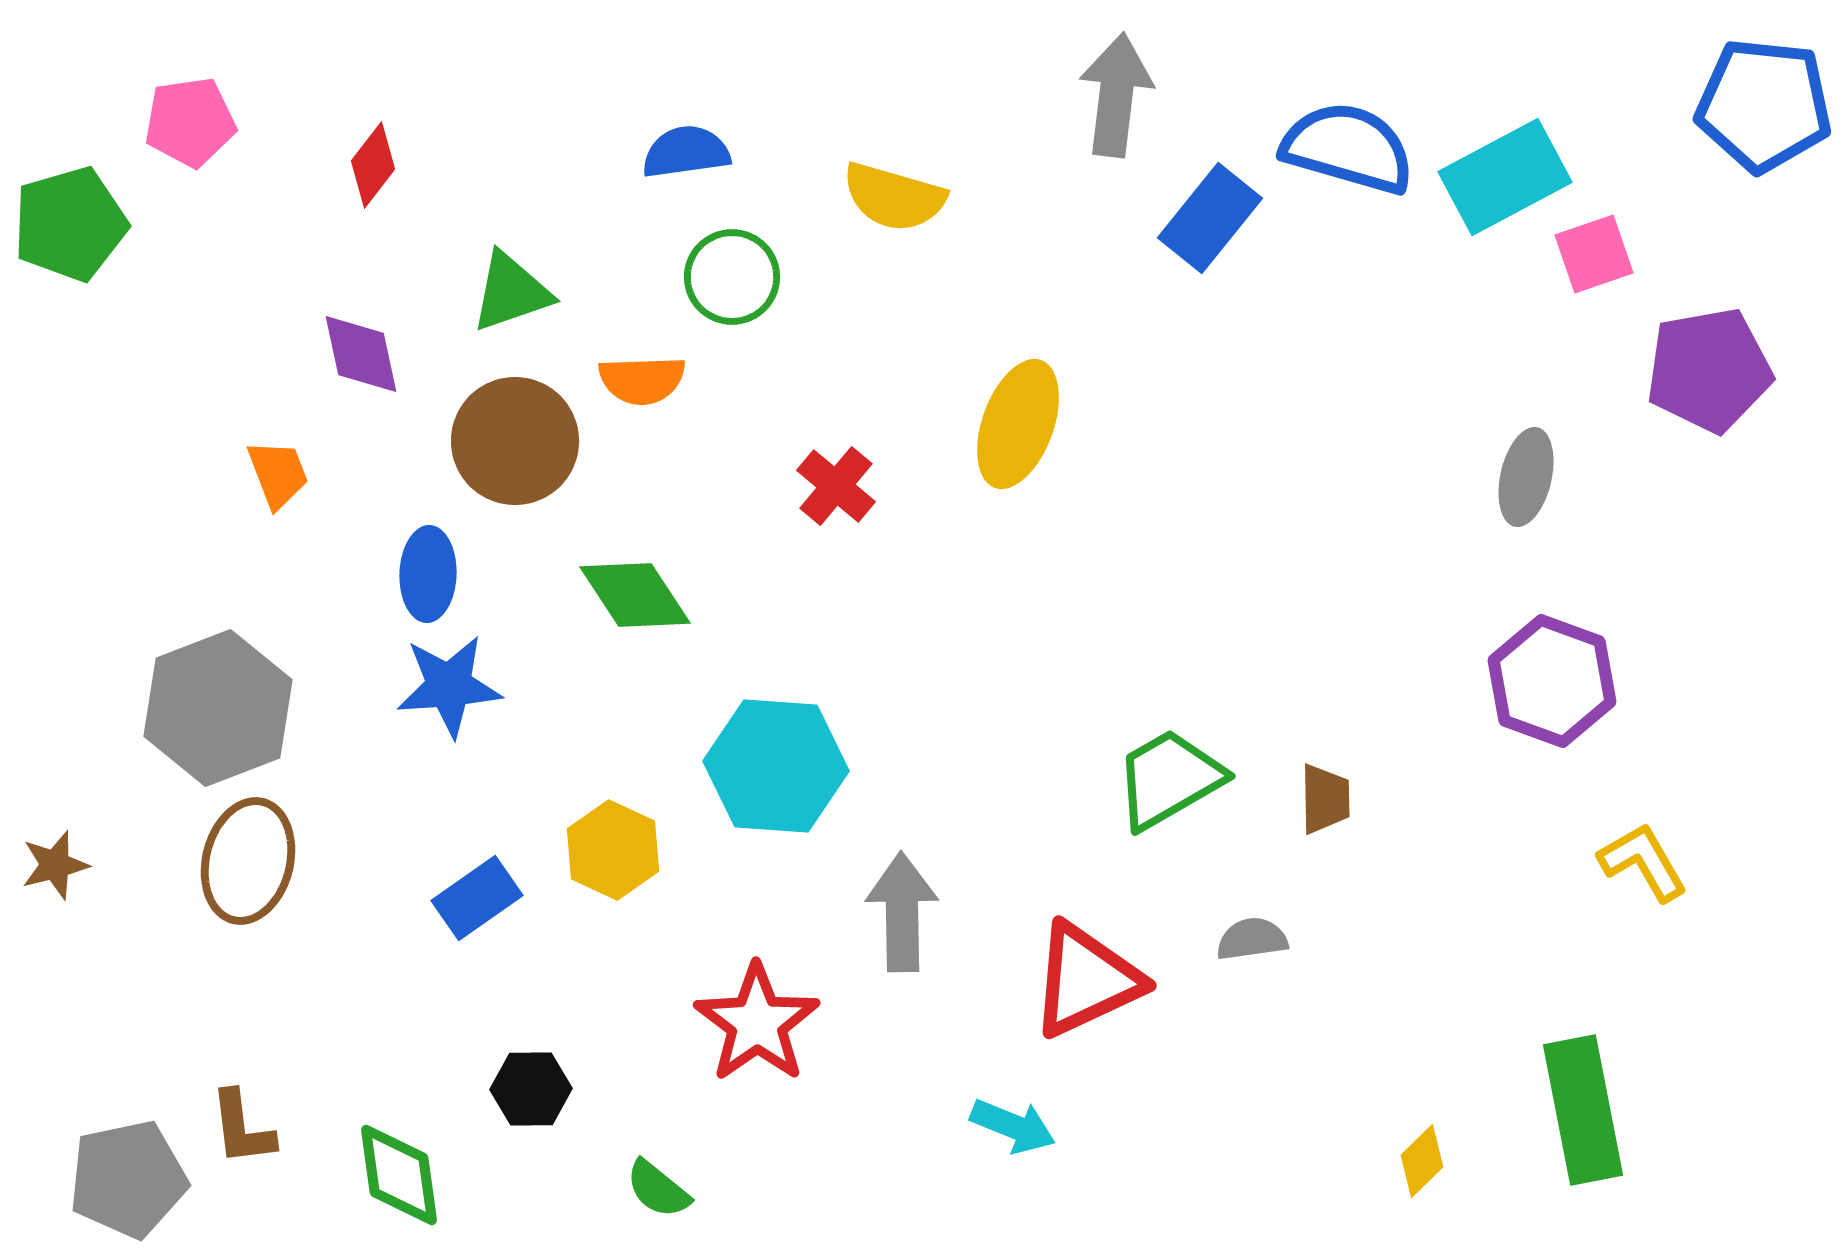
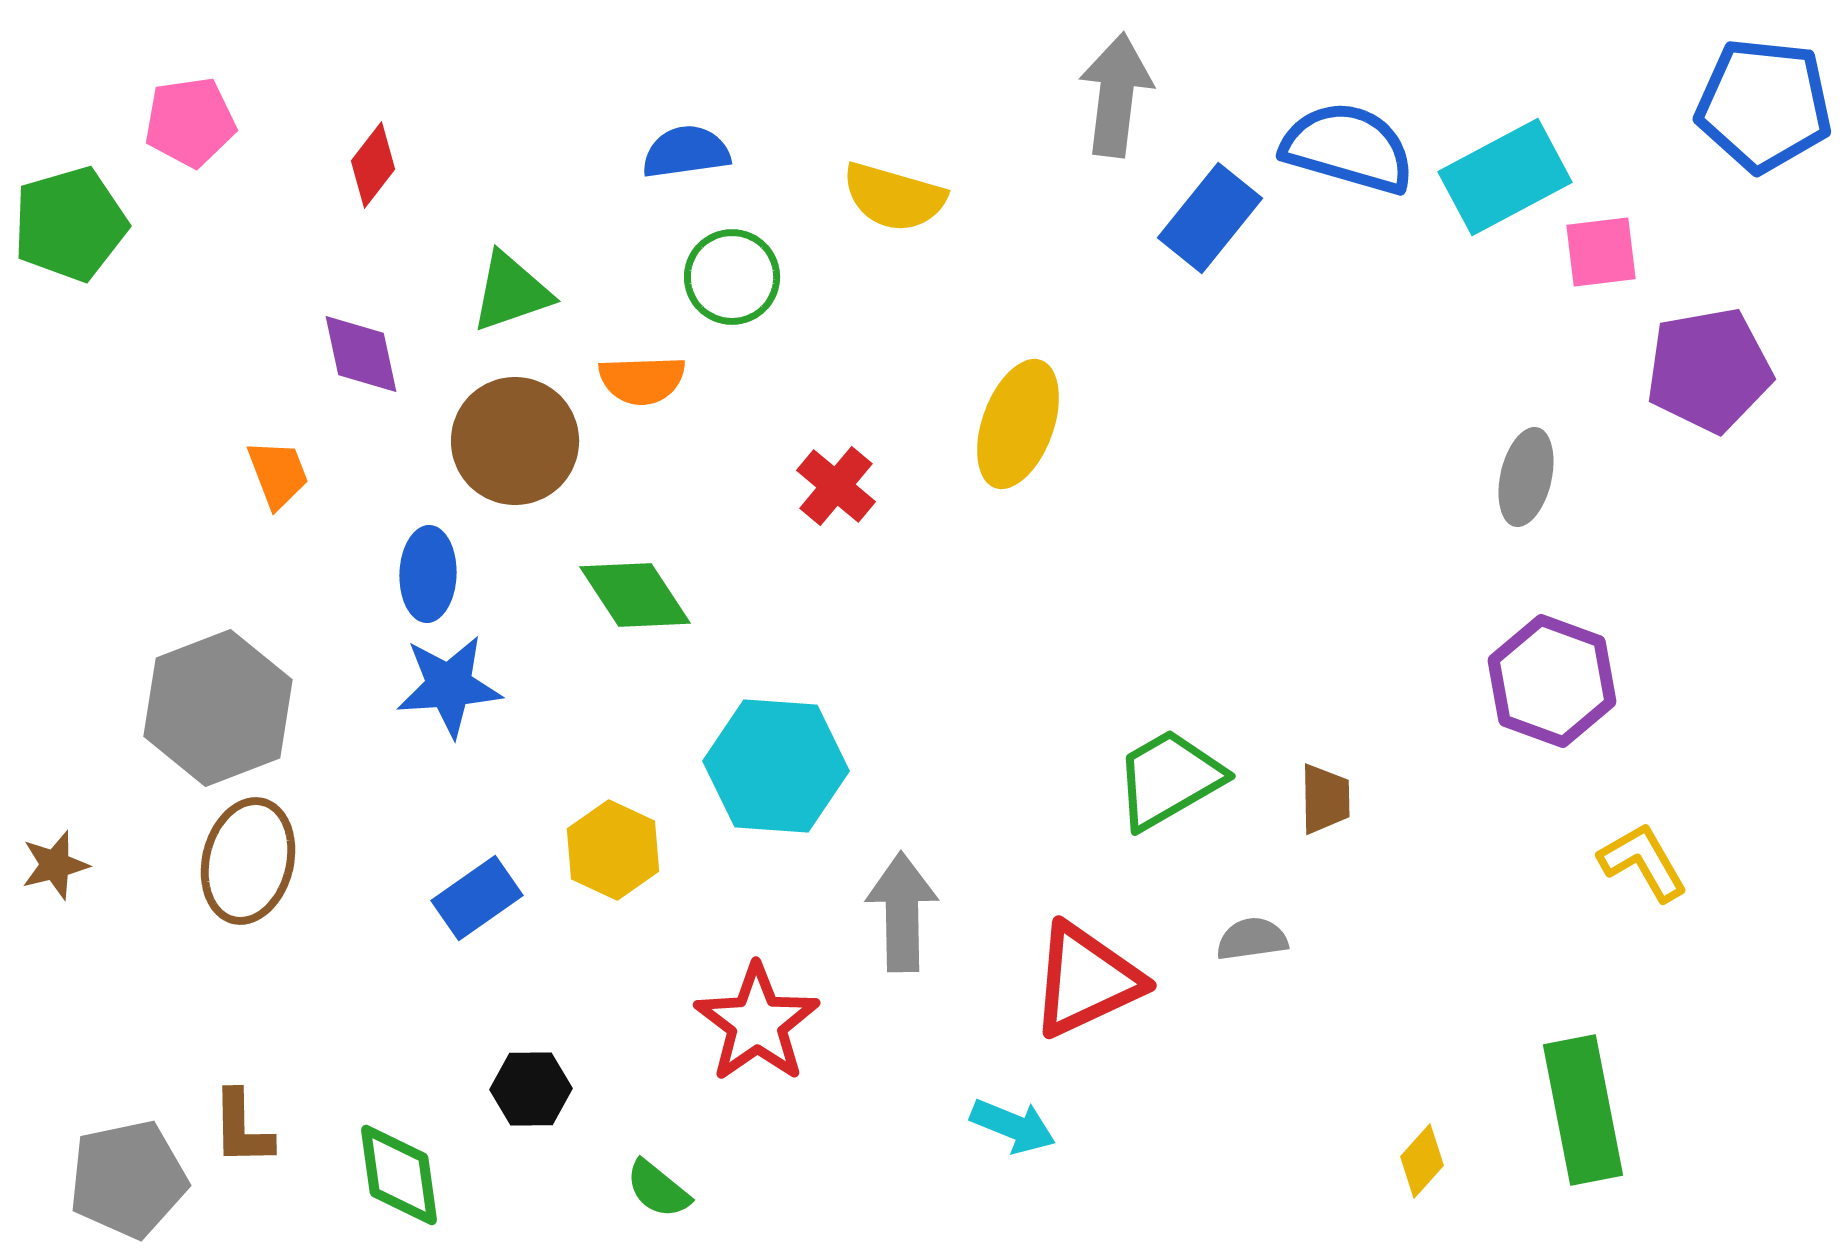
pink square at (1594, 254): moved 7 px right, 2 px up; rotated 12 degrees clockwise
brown L-shape at (242, 1128): rotated 6 degrees clockwise
yellow diamond at (1422, 1161): rotated 4 degrees counterclockwise
